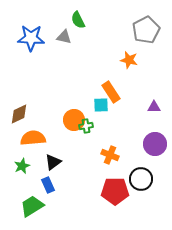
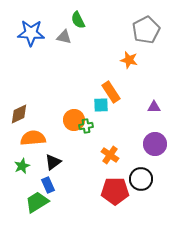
blue star: moved 5 px up
orange cross: rotated 12 degrees clockwise
green trapezoid: moved 5 px right, 4 px up
